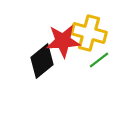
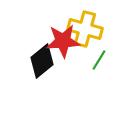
yellow cross: moved 4 px left, 4 px up
green line: rotated 20 degrees counterclockwise
